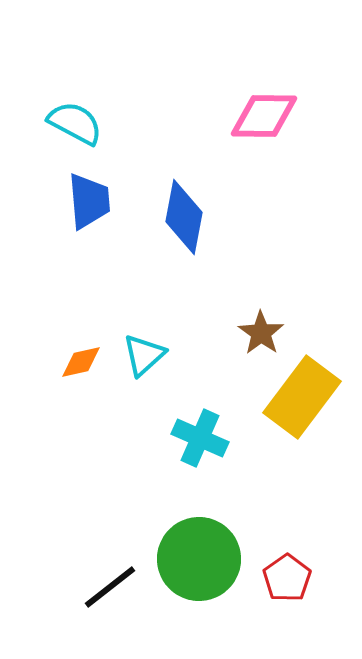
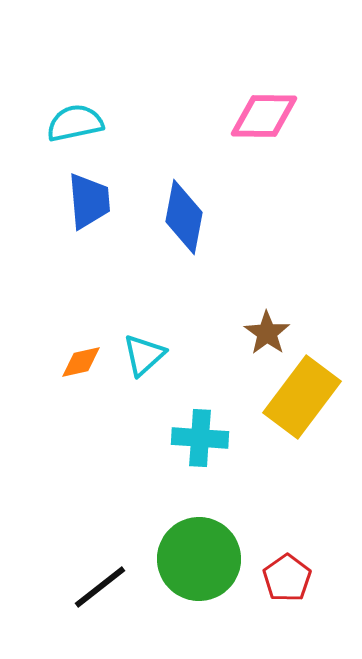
cyan semicircle: rotated 40 degrees counterclockwise
brown star: moved 6 px right
cyan cross: rotated 20 degrees counterclockwise
black line: moved 10 px left
